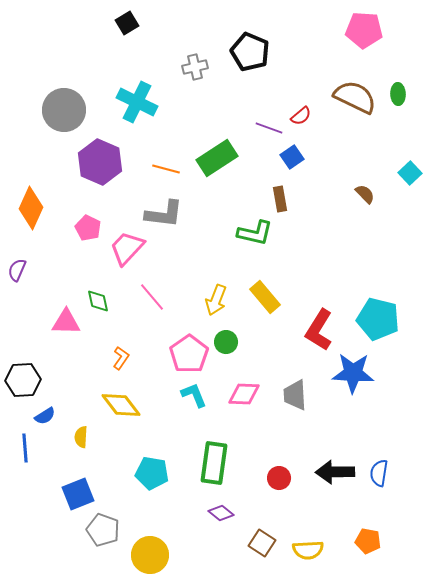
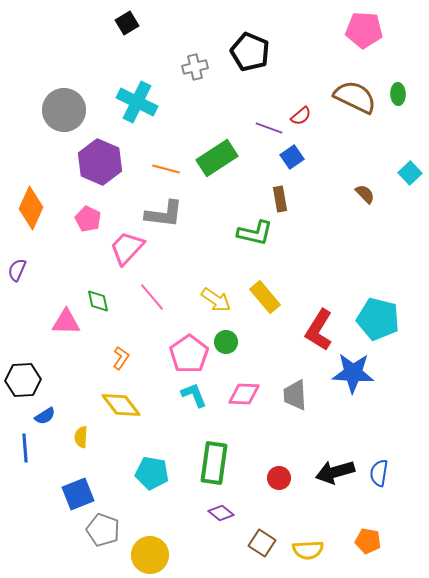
pink pentagon at (88, 228): moved 9 px up
yellow arrow at (216, 300): rotated 76 degrees counterclockwise
black arrow at (335, 472): rotated 15 degrees counterclockwise
